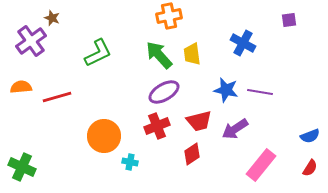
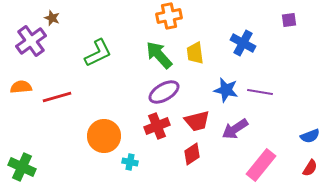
yellow trapezoid: moved 3 px right, 1 px up
red trapezoid: moved 2 px left
